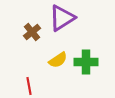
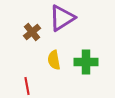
yellow semicircle: moved 4 px left; rotated 114 degrees clockwise
red line: moved 2 px left
